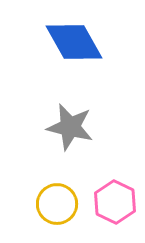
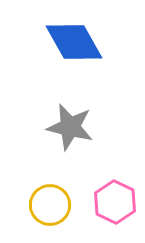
yellow circle: moved 7 px left, 1 px down
